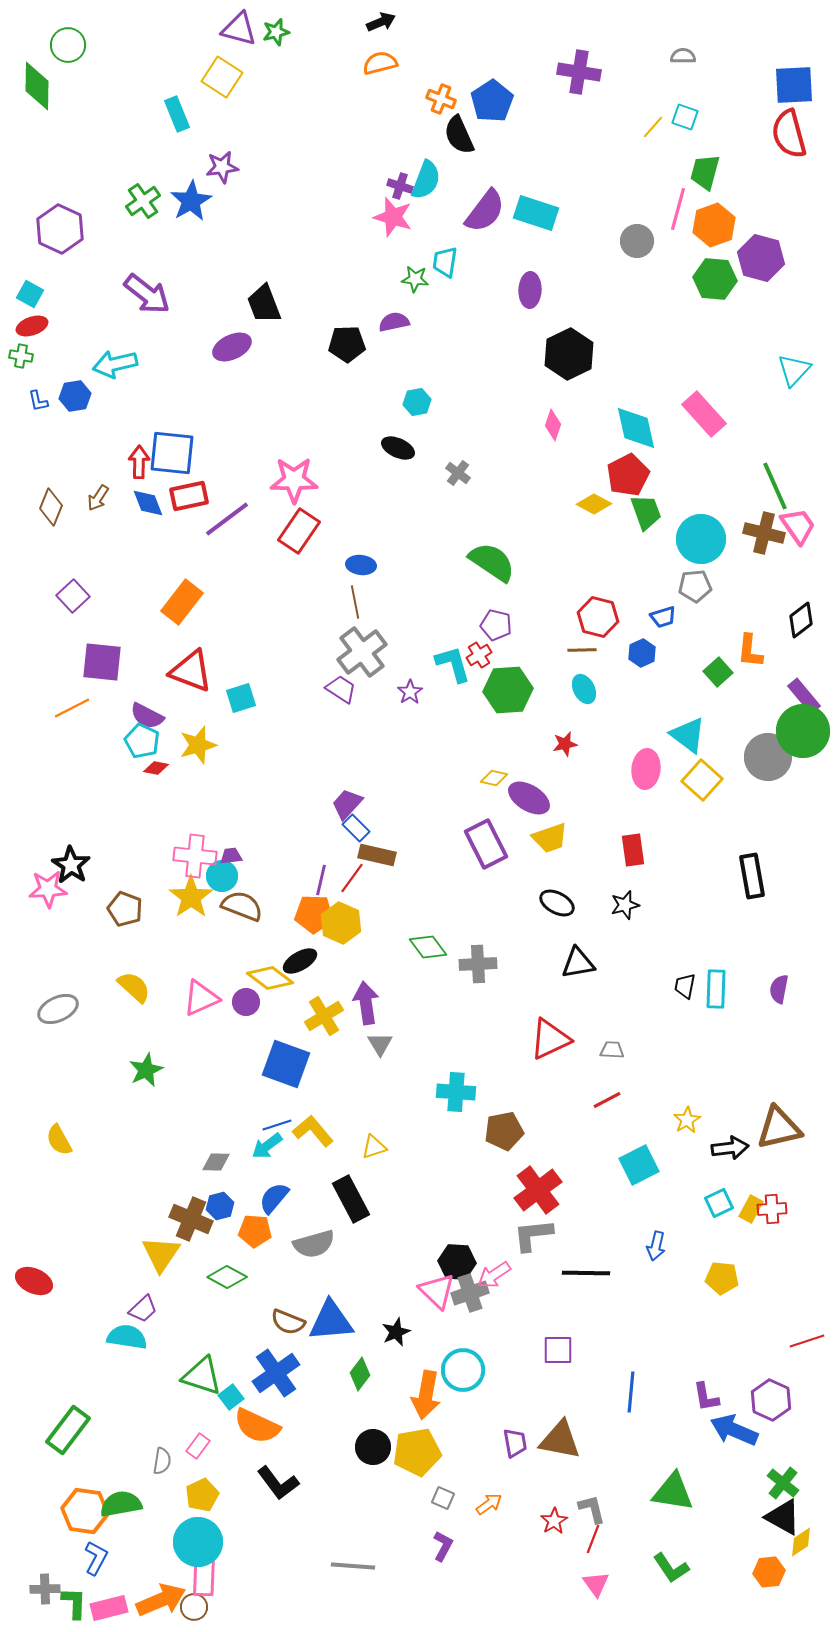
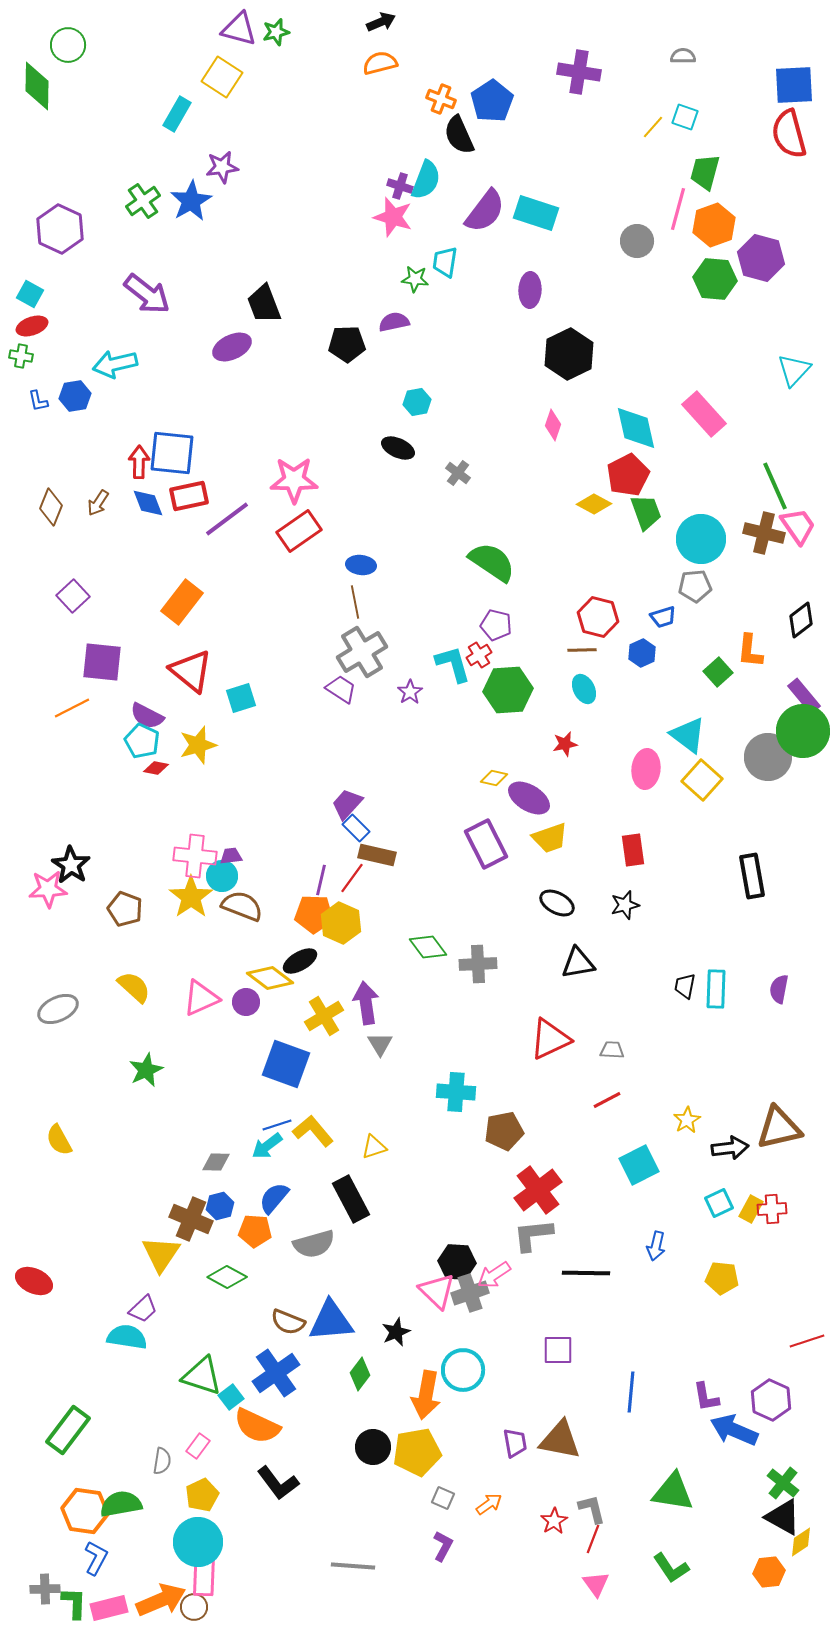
cyan rectangle at (177, 114): rotated 52 degrees clockwise
brown arrow at (98, 498): moved 5 px down
red rectangle at (299, 531): rotated 21 degrees clockwise
gray cross at (362, 652): rotated 6 degrees clockwise
red triangle at (191, 671): rotated 18 degrees clockwise
